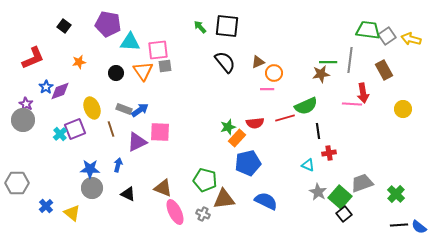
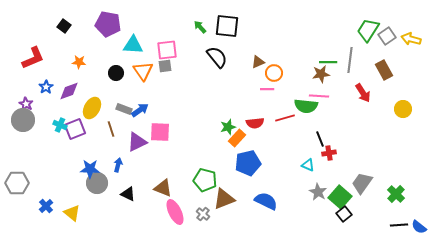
green trapezoid at (368, 30): rotated 65 degrees counterclockwise
cyan triangle at (130, 42): moved 3 px right, 3 px down
pink square at (158, 50): moved 9 px right
orange star at (79, 62): rotated 16 degrees clockwise
black semicircle at (225, 62): moved 8 px left, 5 px up
purple diamond at (60, 91): moved 9 px right
red arrow at (363, 93): rotated 24 degrees counterclockwise
pink line at (352, 104): moved 33 px left, 8 px up
green semicircle at (306, 106): rotated 30 degrees clockwise
yellow ellipse at (92, 108): rotated 50 degrees clockwise
black line at (318, 131): moved 2 px right, 8 px down; rotated 14 degrees counterclockwise
cyan cross at (60, 134): moved 9 px up; rotated 24 degrees counterclockwise
gray trapezoid at (362, 183): rotated 35 degrees counterclockwise
gray circle at (92, 188): moved 5 px right, 5 px up
brown triangle at (224, 199): rotated 15 degrees counterclockwise
gray cross at (203, 214): rotated 16 degrees clockwise
